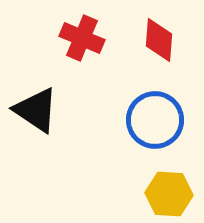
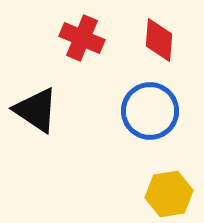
blue circle: moved 5 px left, 9 px up
yellow hexagon: rotated 12 degrees counterclockwise
